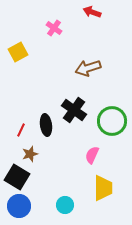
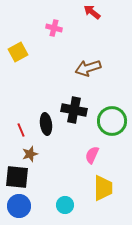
red arrow: rotated 18 degrees clockwise
pink cross: rotated 21 degrees counterclockwise
black cross: rotated 25 degrees counterclockwise
black ellipse: moved 1 px up
red line: rotated 48 degrees counterclockwise
black square: rotated 25 degrees counterclockwise
